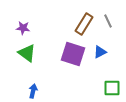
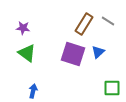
gray line: rotated 32 degrees counterclockwise
blue triangle: moved 2 px left; rotated 16 degrees counterclockwise
